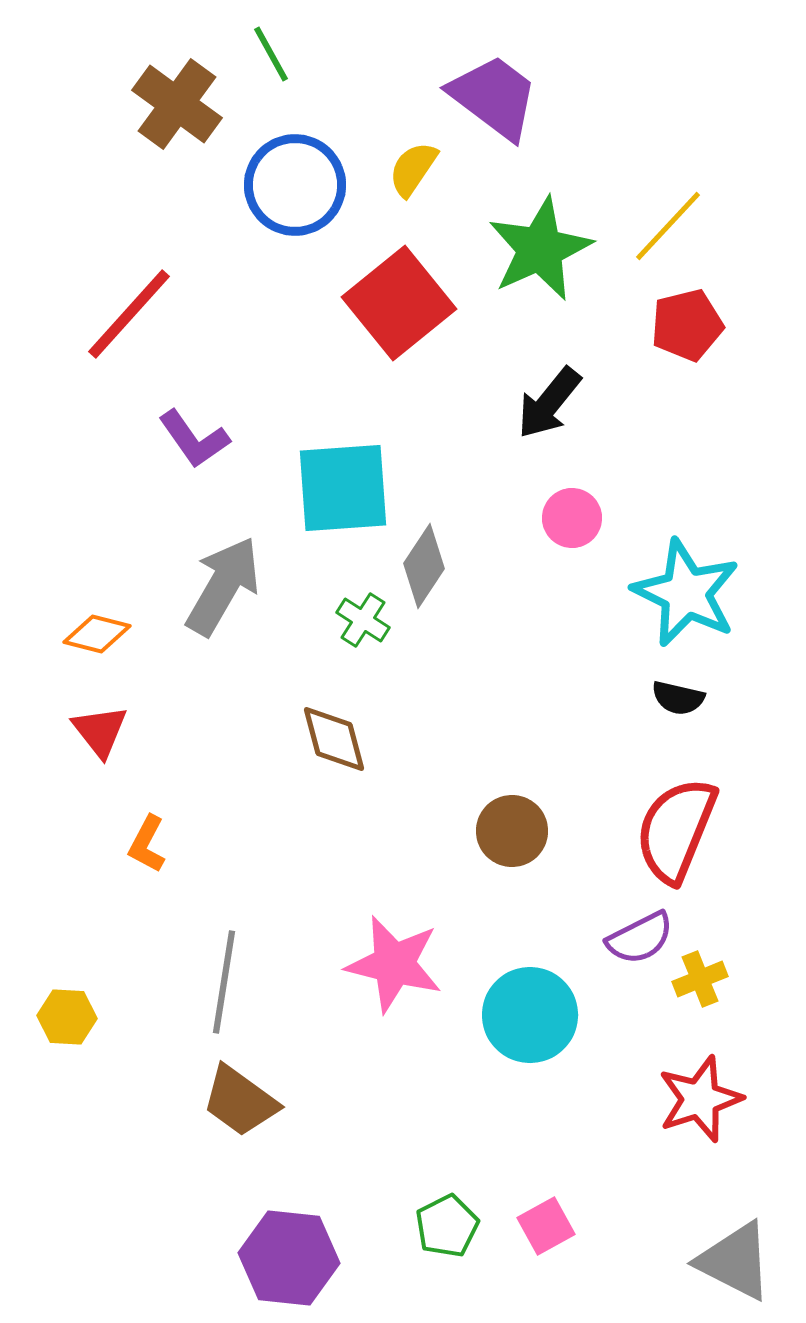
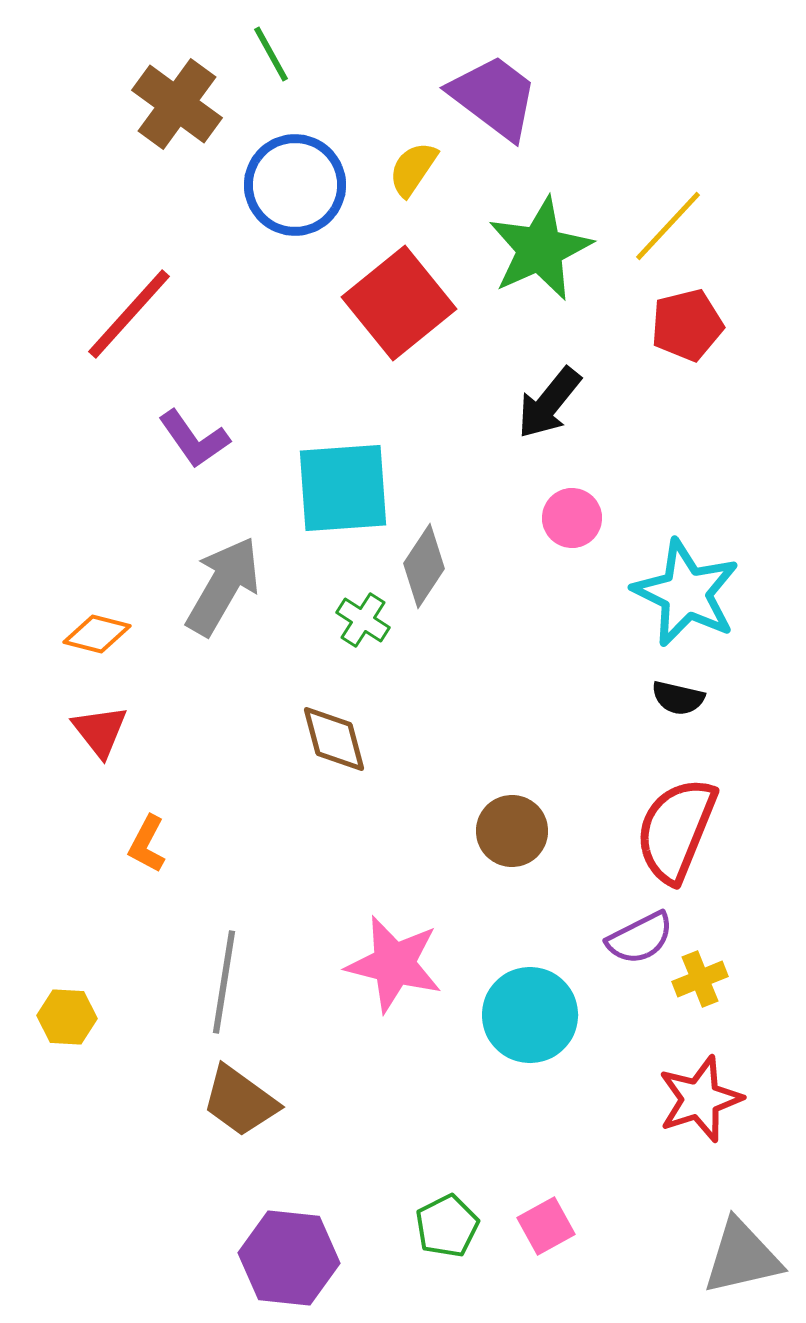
gray triangle: moved 7 px right, 4 px up; rotated 40 degrees counterclockwise
